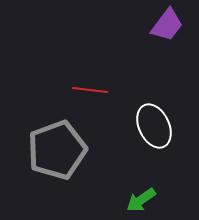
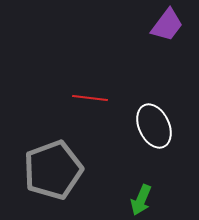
red line: moved 8 px down
gray pentagon: moved 4 px left, 20 px down
green arrow: rotated 32 degrees counterclockwise
